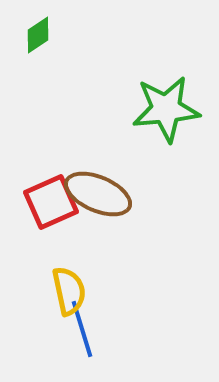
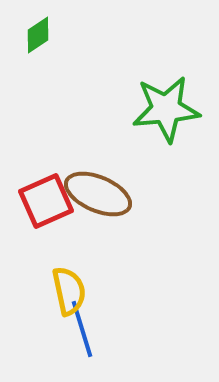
red square: moved 5 px left, 1 px up
